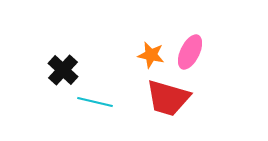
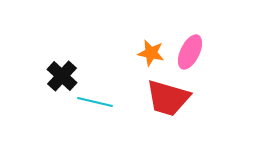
orange star: moved 2 px up
black cross: moved 1 px left, 6 px down
